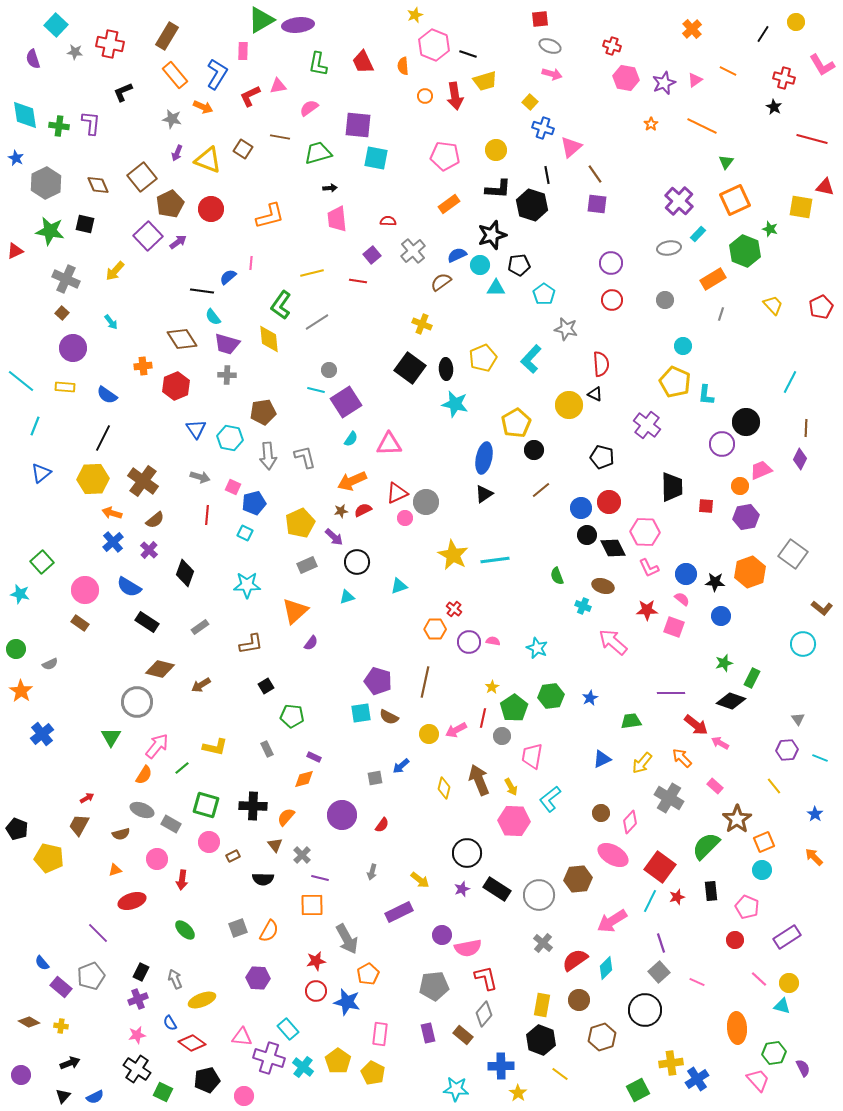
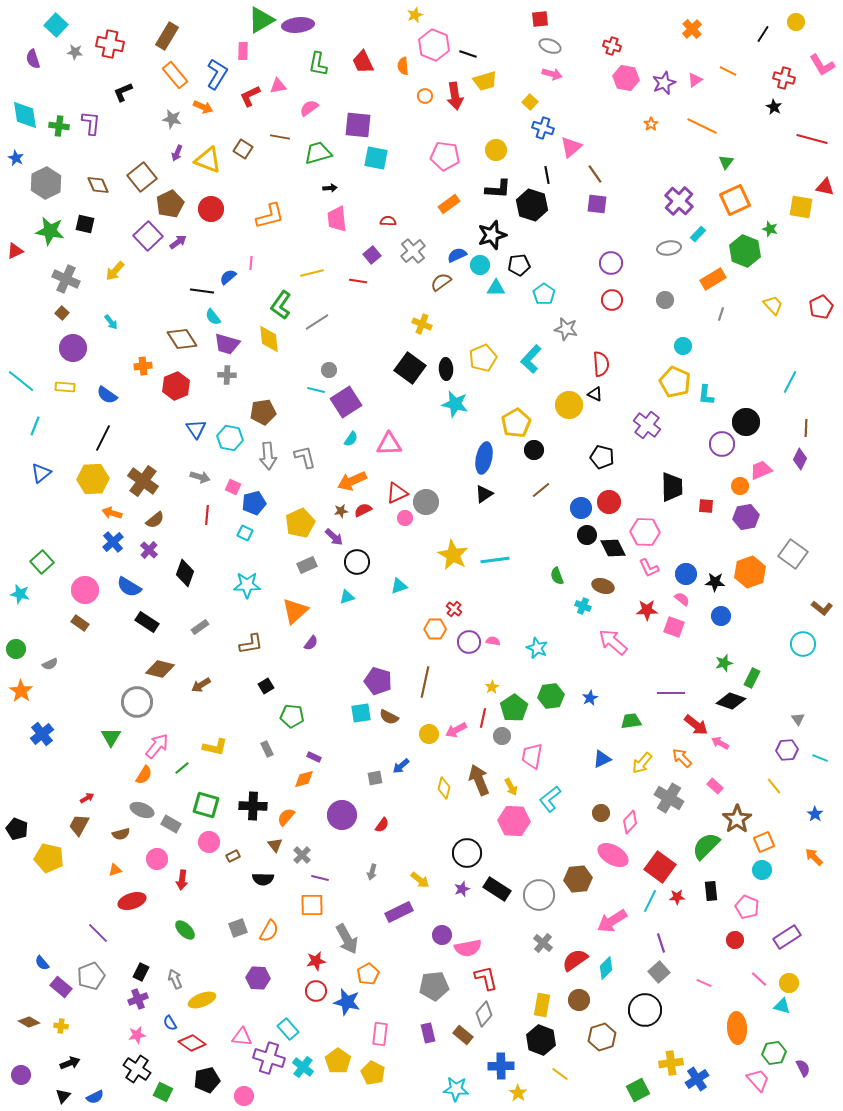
red star at (677, 897): rotated 14 degrees clockwise
pink line at (697, 982): moved 7 px right, 1 px down
